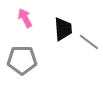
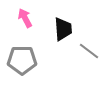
gray line: moved 9 px down
